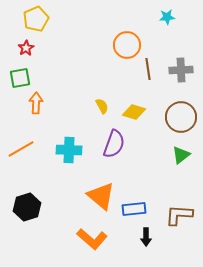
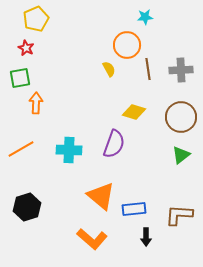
cyan star: moved 22 px left
red star: rotated 14 degrees counterclockwise
yellow semicircle: moved 7 px right, 37 px up
